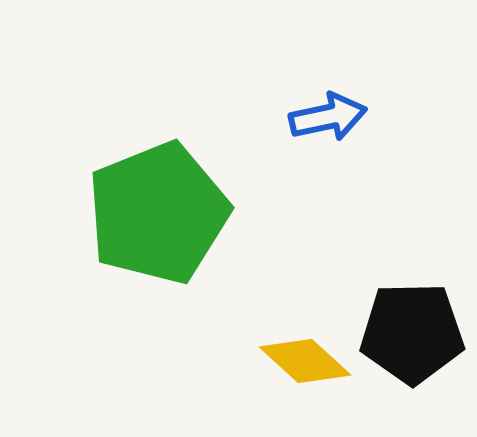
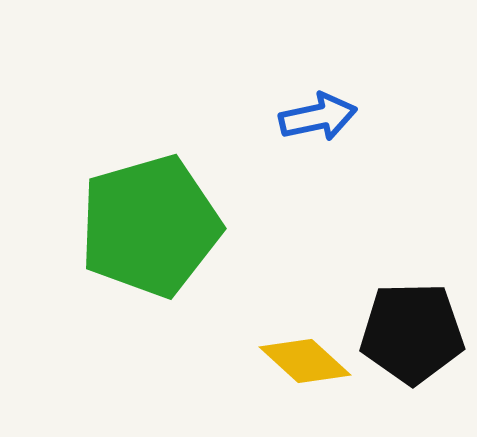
blue arrow: moved 10 px left
green pentagon: moved 8 px left, 13 px down; rotated 6 degrees clockwise
